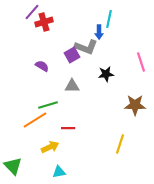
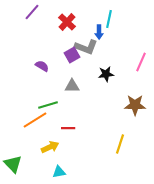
red cross: moved 23 px right; rotated 30 degrees counterclockwise
pink line: rotated 42 degrees clockwise
green triangle: moved 2 px up
